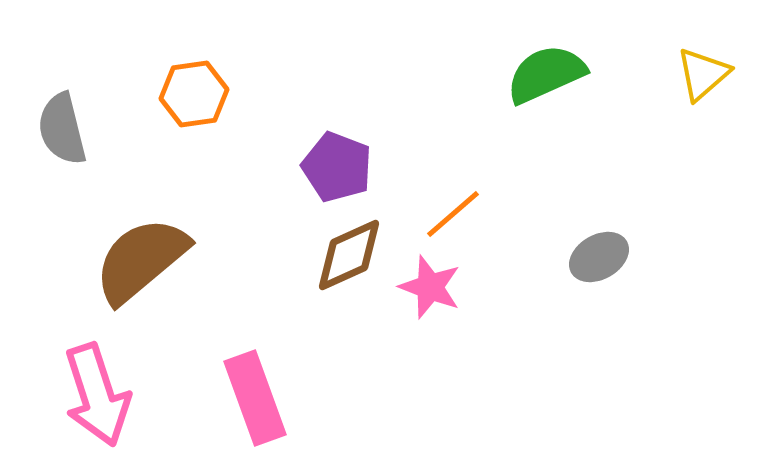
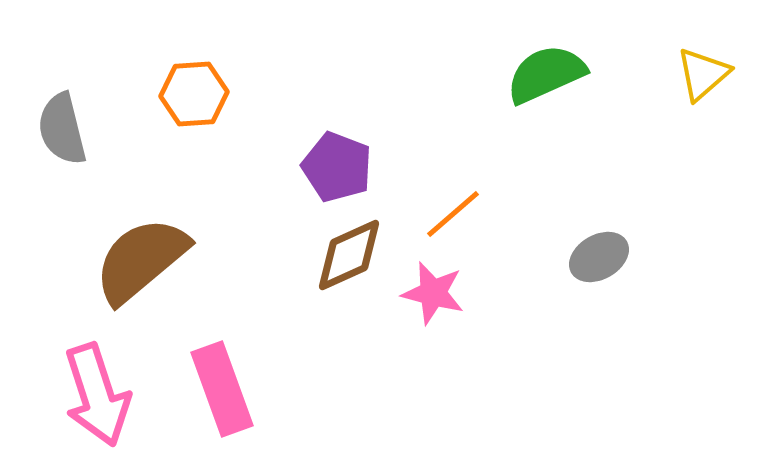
orange hexagon: rotated 4 degrees clockwise
pink star: moved 3 px right, 6 px down; rotated 6 degrees counterclockwise
pink rectangle: moved 33 px left, 9 px up
